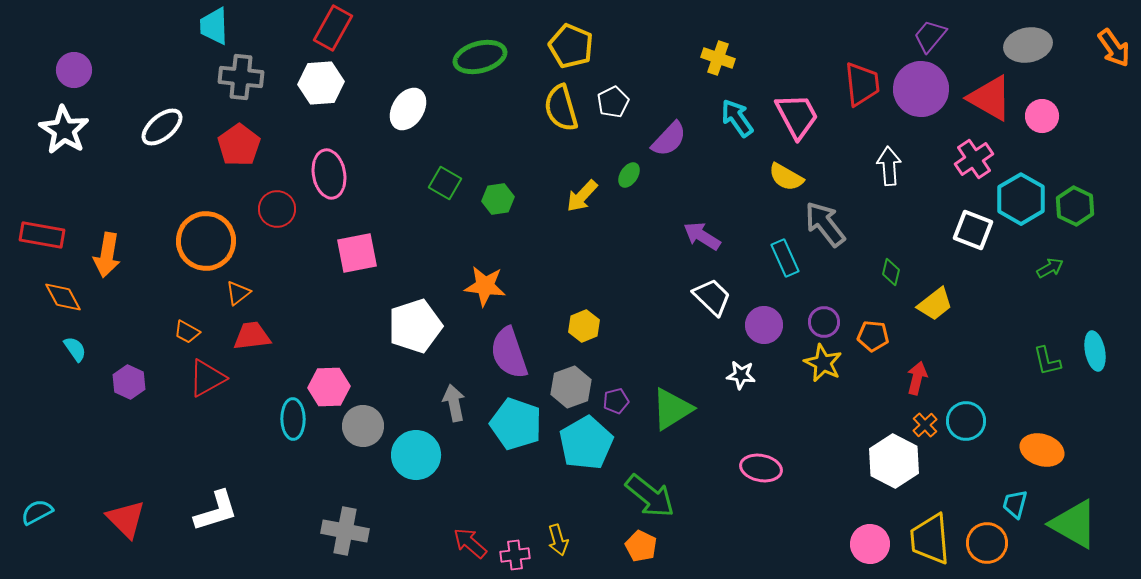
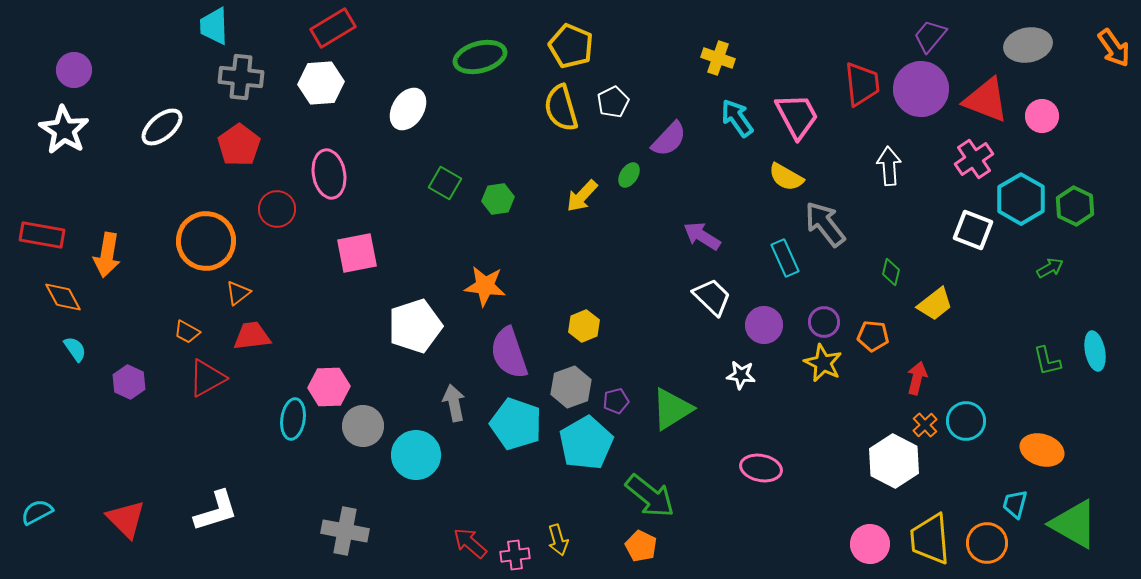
red rectangle at (333, 28): rotated 30 degrees clockwise
red triangle at (990, 98): moved 4 px left, 2 px down; rotated 9 degrees counterclockwise
cyan ellipse at (293, 419): rotated 9 degrees clockwise
